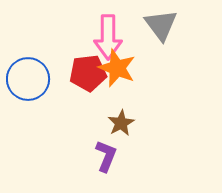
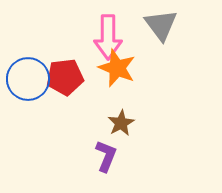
red pentagon: moved 23 px left, 4 px down
